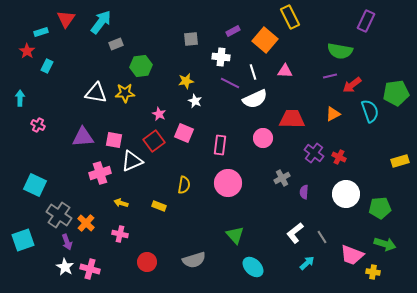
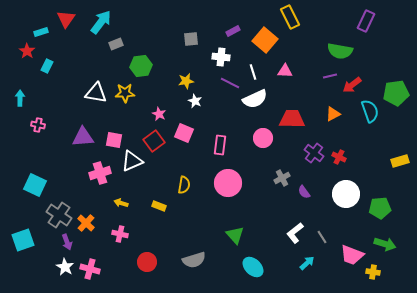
pink cross at (38, 125): rotated 16 degrees counterclockwise
purple semicircle at (304, 192): rotated 40 degrees counterclockwise
